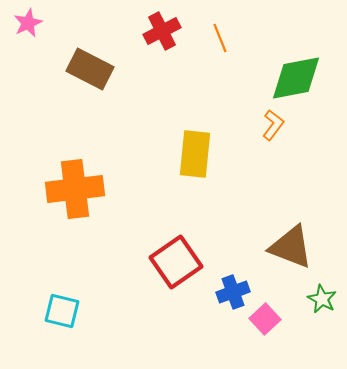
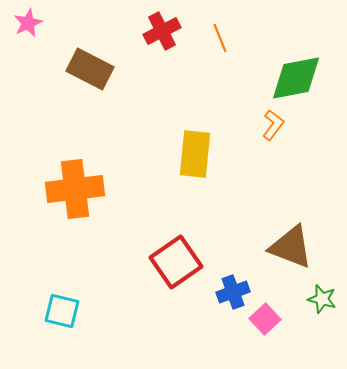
green star: rotated 12 degrees counterclockwise
